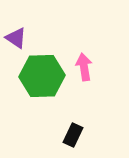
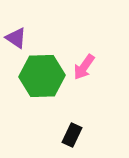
pink arrow: rotated 136 degrees counterclockwise
black rectangle: moved 1 px left
